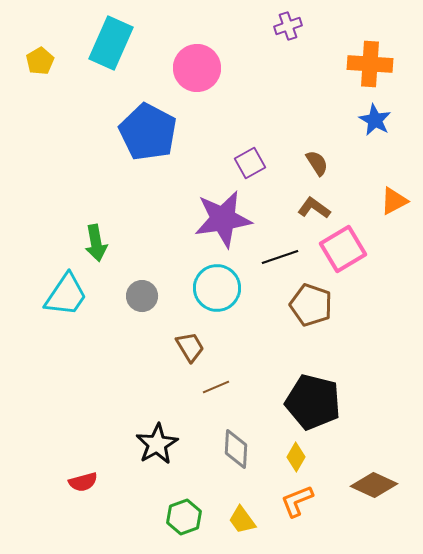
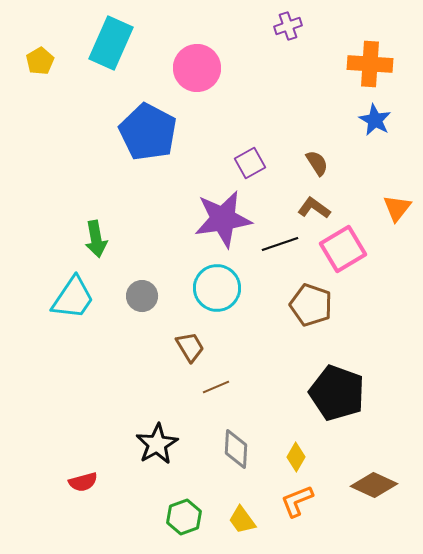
orange triangle: moved 3 px right, 7 px down; rotated 24 degrees counterclockwise
green arrow: moved 4 px up
black line: moved 13 px up
cyan trapezoid: moved 7 px right, 3 px down
black pentagon: moved 24 px right, 9 px up; rotated 6 degrees clockwise
